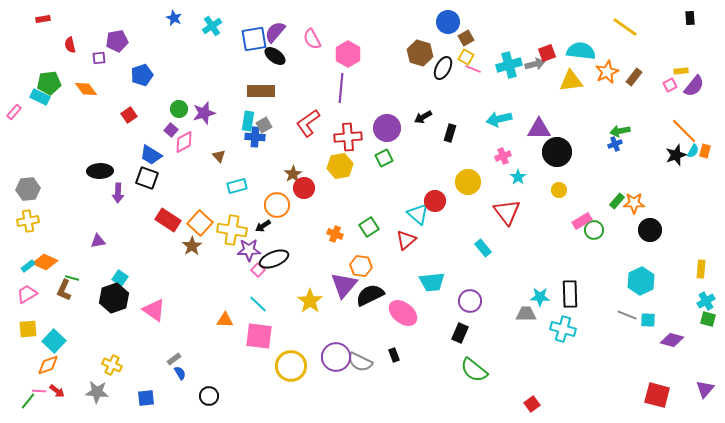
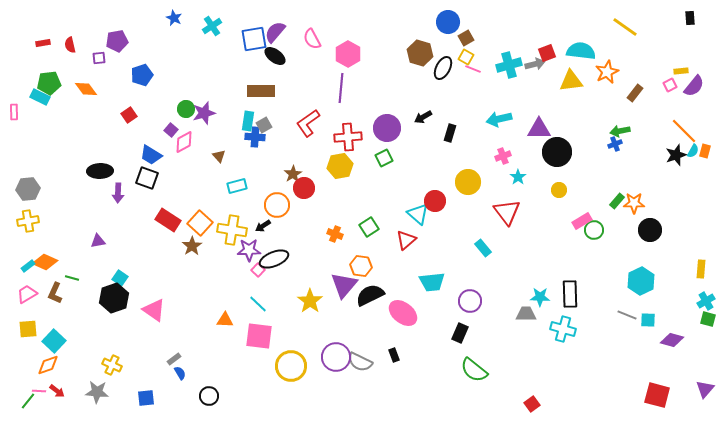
red rectangle at (43, 19): moved 24 px down
brown rectangle at (634, 77): moved 1 px right, 16 px down
green circle at (179, 109): moved 7 px right
pink rectangle at (14, 112): rotated 42 degrees counterclockwise
brown L-shape at (64, 290): moved 9 px left, 3 px down
